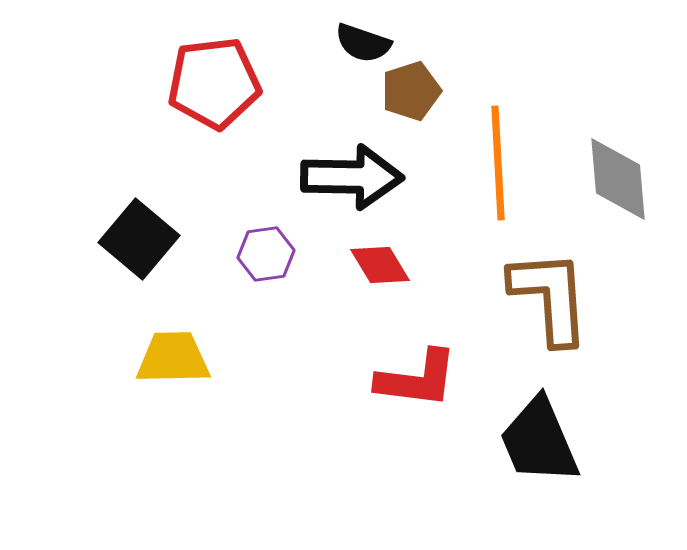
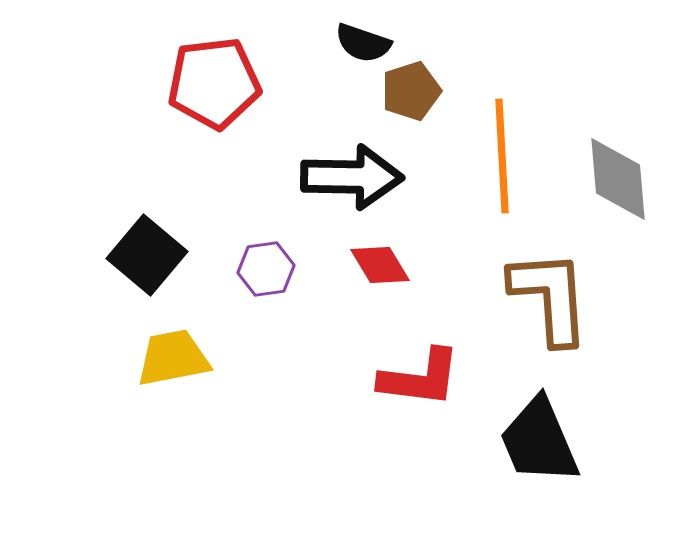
orange line: moved 4 px right, 7 px up
black square: moved 8 px right, 16 px down
purple hexagon: moved 15 px down
yellow trapezoid: rotated 10 degrees counterclockwise
red L-shape: moved 3 px right, 1 px up
